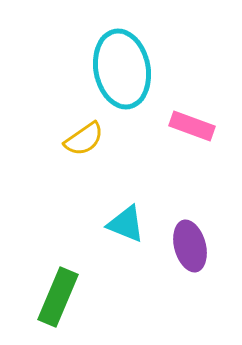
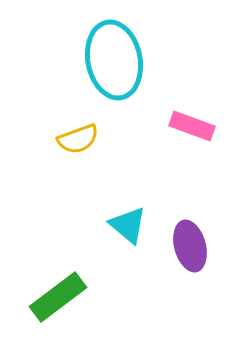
cyan ellipse: moved 8 px left, 9 px up
yellow semicircle: moved 6 px left; rotated 15 degrees clockwise
cyan triangle: moved 2 px right, 1 px down; rotated 18 degrees clockwise
green rectangle: rotated 30 degrees clockwise
